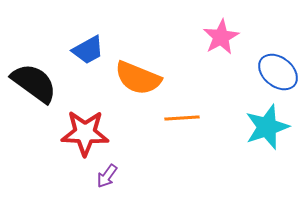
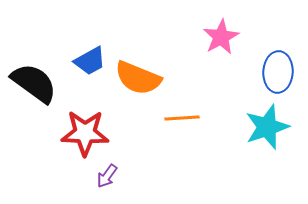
blue trapezoid: moved 2 px right, 11 px down
blue ellipse: rotated 54 degrees clockwise
